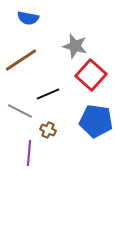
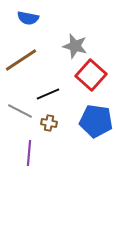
brown cross: moved 1 px right, 7 px up; rotated 14 degrees counterclockwise
